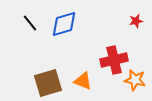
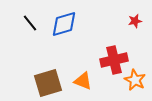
red star: moved 1 px left
orange star: rotated 15 degrees clockwise
